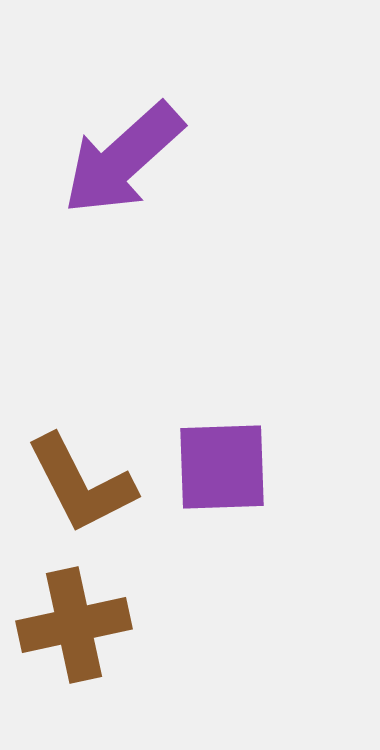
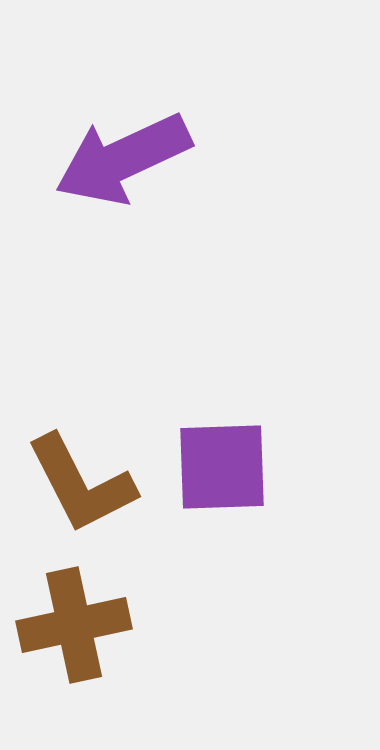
purple arrow: rotated 17 degrees clockwise
